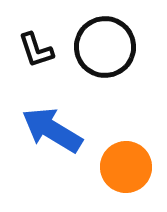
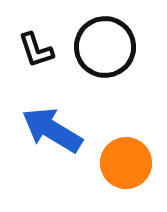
orange circle: moved 4 px up
